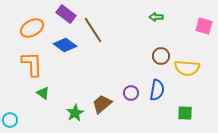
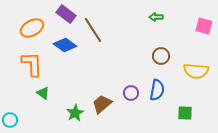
yellow semicircle: moved 9 px right, 3 px down
